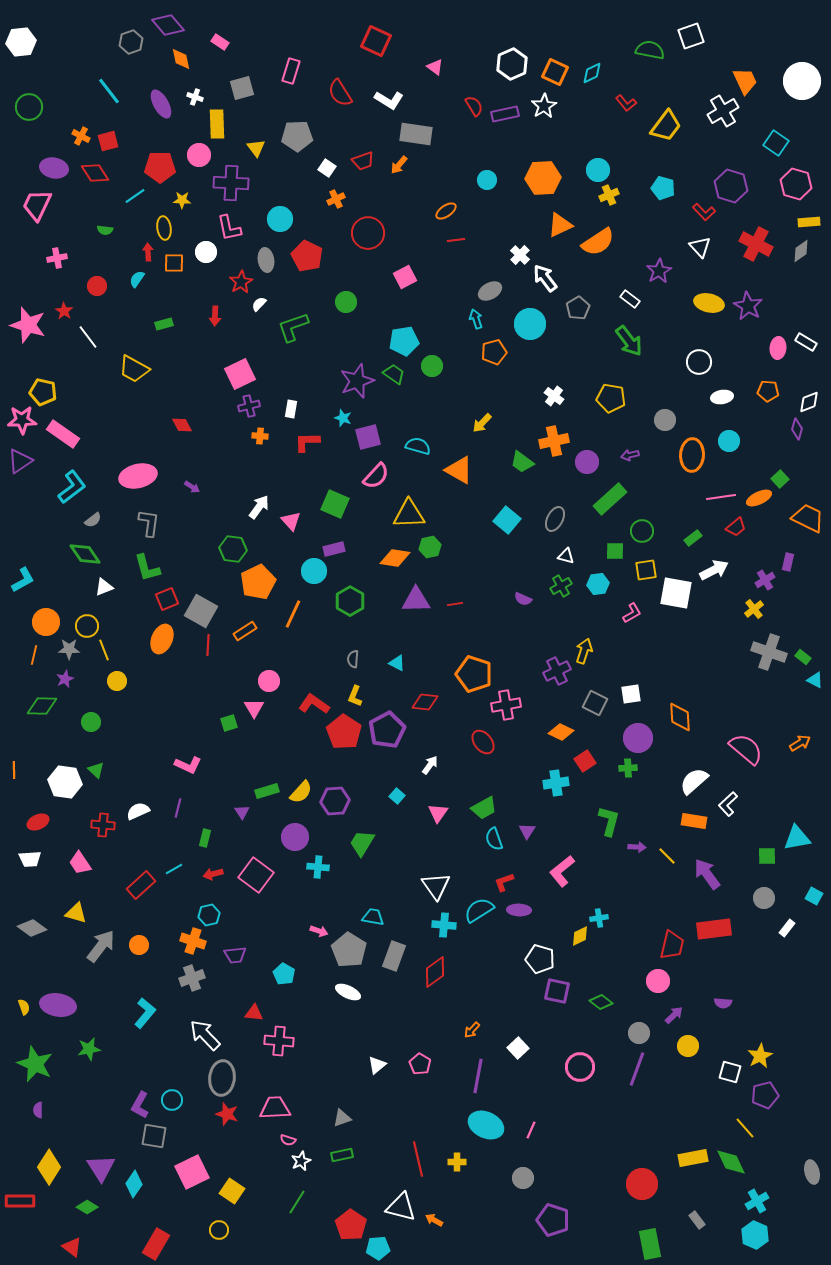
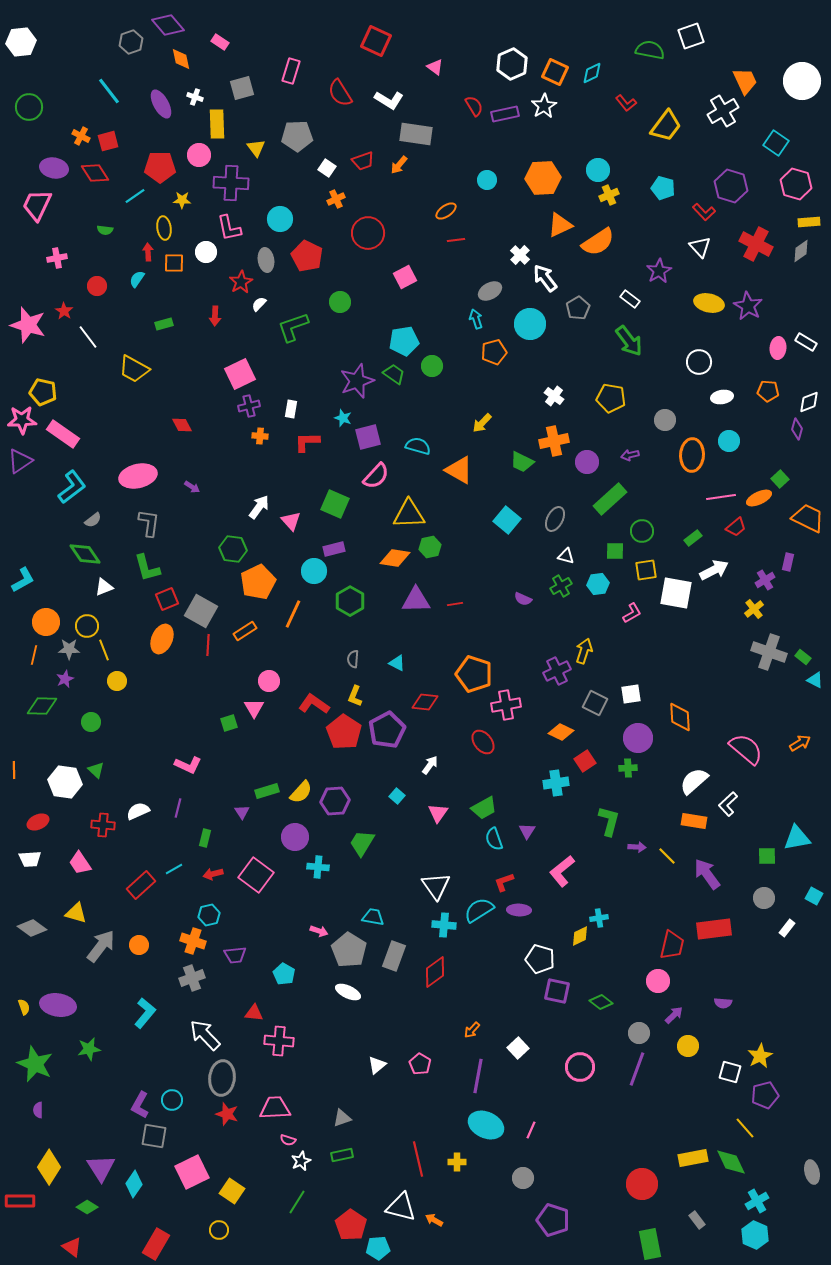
green circle at (346, 302): moved 6 px left
green trapezoid at (522, 462): rotated 10 degrees counterclockwise
